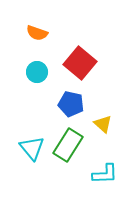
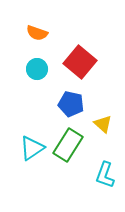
red square: moved 1 px up
cyan circle: moved 3 px up
cyan triangle: rotated 36 degrees clockwise
cyan L-shape: moved 1 px down; rotated 112 degrees clockwise
